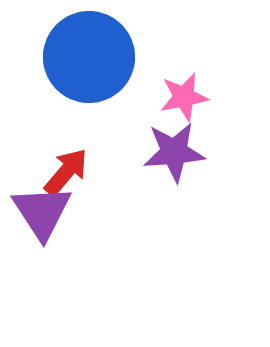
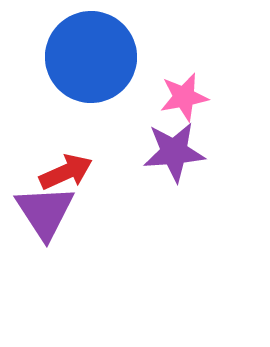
blue circle: moved 2 px right
red arrow: rotated 26 degrees clockwise
purple triangle: moved 3 px right
